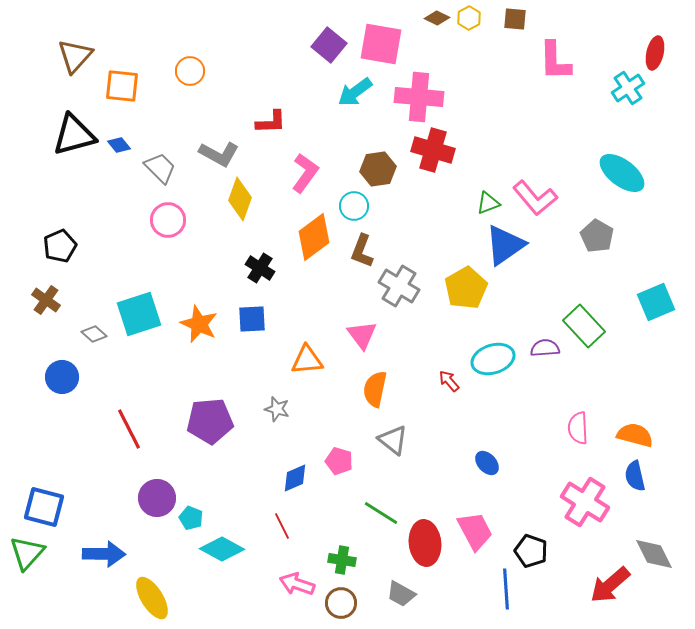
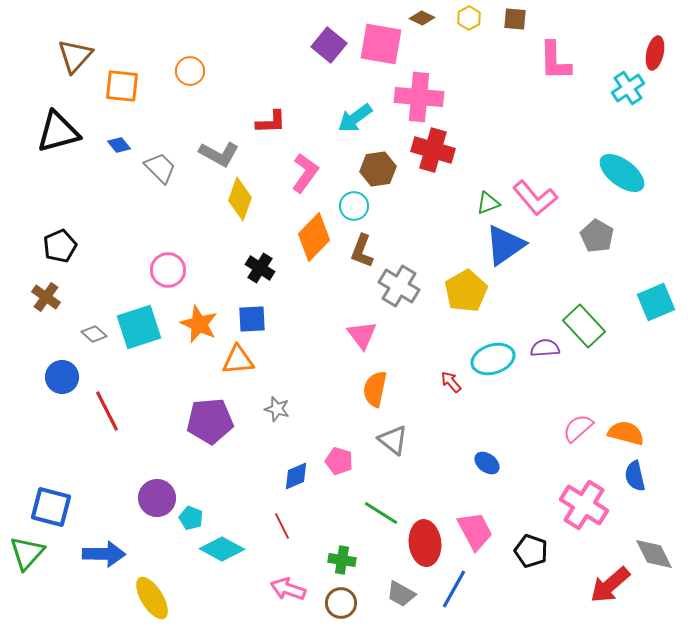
brown diamond at (437, 18): moved 15 px left
cyan arrow at (355, 92): moved 26 px down
black triangle at (74, 135): moved 16 px left, 3 px up
pink circle at (168, 220): moved 50 px down
orange diamond at (314, 237): rotated 9 degrees counterclockwise
yellow pentagon at (466, 288): moved 3 px down
brown cross at (46, 300): moved 3 px up
cyan square at (139, 314): moved 13 px down
orange triangle at (307, 360): moved 69 px left
red arrow at (449, 381): moved 2 px right, 1 px down
pink semicircle at (578, 428): rotated 52 degrees clockwise
red line at (129, 429): moved 22 px left, 18 px up
orange semicircle at (635, 435): moved 9 px left, 2 px up
blue ellipse at (487, 463): rotated 10 degrees counterclockwise
blue diamond at (295, 478): moved 1 px right, 2 px up
pink cross at (585, 502): moved 1 px left, 3 px down
blue square at (44, 507): moved 7 px right
pink arrow at (297, 584): moved 9 px left, 5 px down
blue line at (506, 589): moved 52 px left; rotated 33 degrees clockwise
